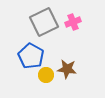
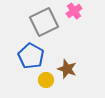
pink cross: moved 1 px right, 11 px up; rotated 14 degrees counterclockwise
brown star: rotated 12 degrees clockwise
yellow circle: moved 5 px down
